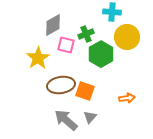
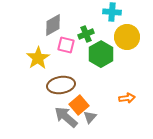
orange square: moved 6 px left, 14 px down; rotated 30 degrees clockwise
gray arrow: moved 3 px up
